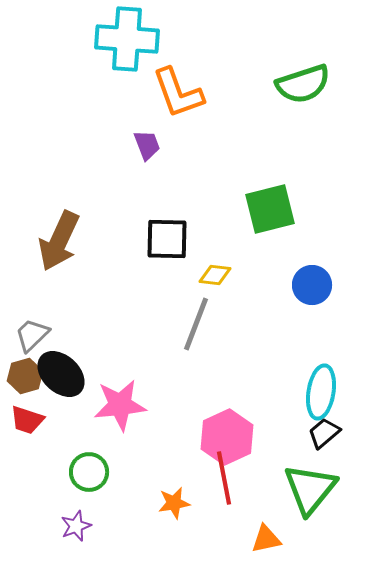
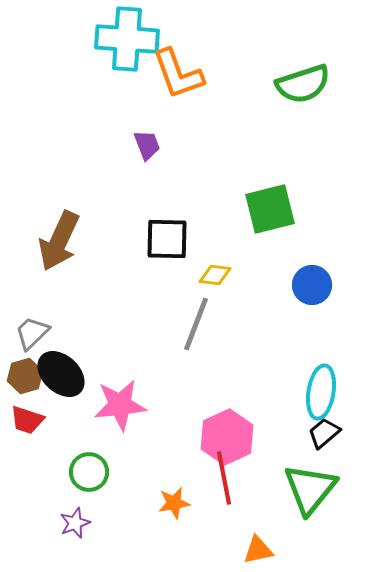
orange L-shape: moved 19 px up
gray trapezoid: moved 2 px up
purple star: moved 1 px left, 3 px up
orange triangle: moved 8 px left, 11 px down
